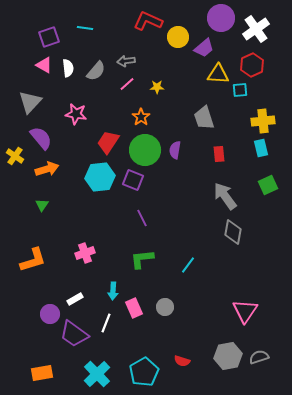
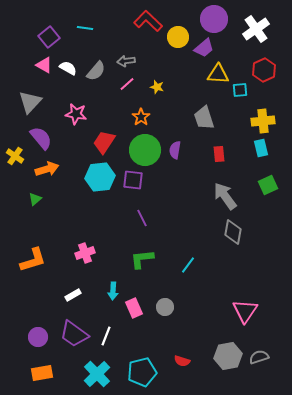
purple circle at (221, 18): moved 7 px left, 1 px down
red L-shape at (148, 21): rotated 20 degrees clockwise
purple square at (49, 37): rotated 20 degrees counterclockwise
red hexagon at (252, 65): moved 12 px right, 5 px down
white semicircle at (68, 68): rotated 54 degrees counterclockwise
yellow star at (157, 87): rotated 16 degrees clockwise
red trapezoid at (108, 142): moved 4 px left
purple square at (133, 180): rotated 15 degrees counterclockwise
green triangle at (42, 205): moved 7 px left, 6 px up; rotated 16 degrees clockwise
white rectangle at (75, 299): moved 2 px left, 4 px up
purple circle at (50, 314): moved 12 px left, 23 px down
white line at (106, 323): moved 13 px down
cyan pentagon at (144, 372): moved 2 px left; rotated 16 degrees clockwise
